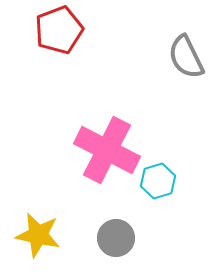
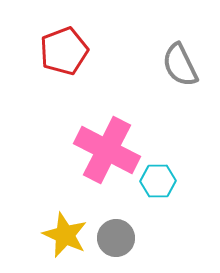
red pentagon: moved 5 px right, 21 px down
gray semicircle: moved 6 px left, 8 px down
cyan hexagon: rotated 16 degrees clockwise
yellow star: moved 27 px right; rotated 12 degrees clockwise
